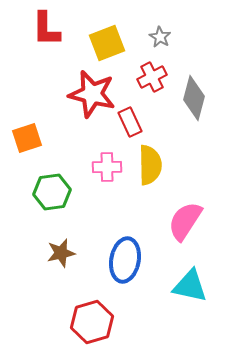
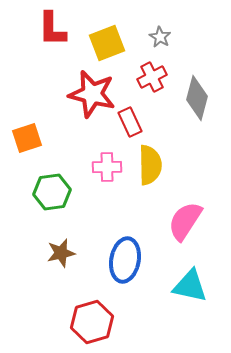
red L-shape: moved 6 px right
gray diamond: moved 3 px right
